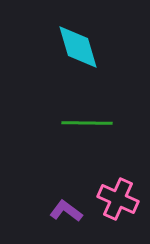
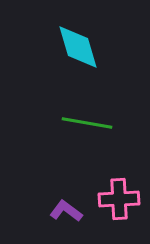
green line: rotated 9 degrees clockwise
pink cross: moved 1 px right; rotated 27 degrees counterclockwise
